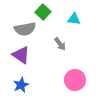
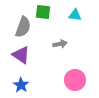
green square: rotated 35 degrees counterclockwise
cyan triangle: moved 1 px right, 4 px up
gray semicircle: moved 2 px left, 2 px up; rotated 60 degrees counterclockwise
gray arrow: rotated 64 degrees counterclockwise
blue star: rotated 14 degrees counterclockwise
